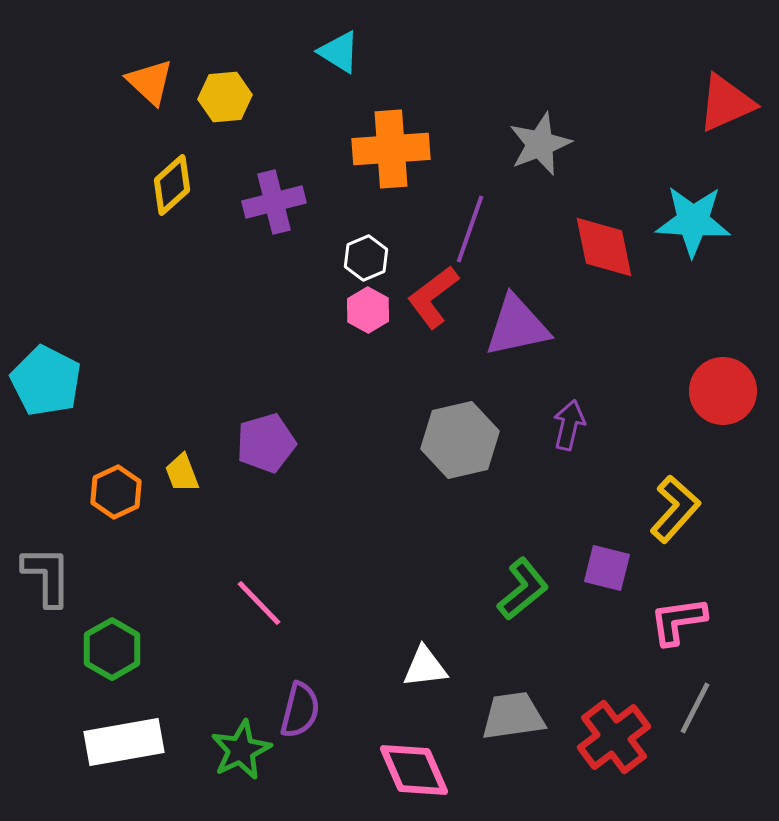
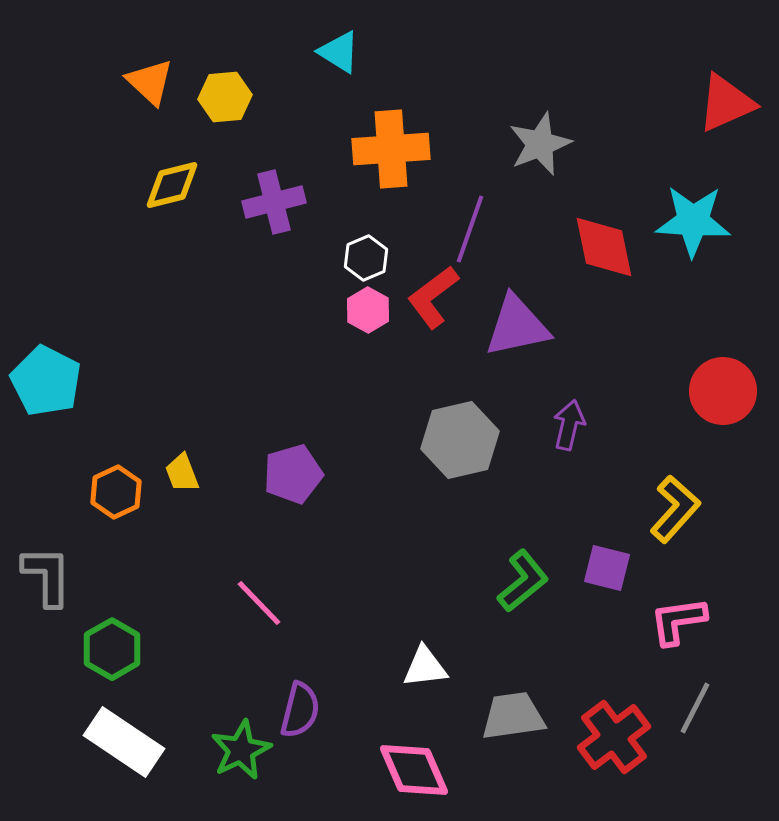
yellow diamond: rotated 28 degrees clockwise
purple pentagon: moved 27 px right, 31 px down
green L-shape: moved 8 px up
white rectangle: rotated 44 degrees clockwise
